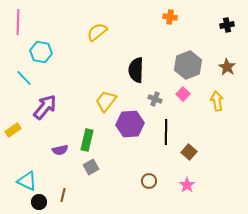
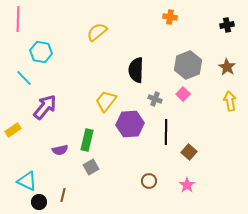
pink line: moved 3 px up
yellow arrow: moved 13 px right
